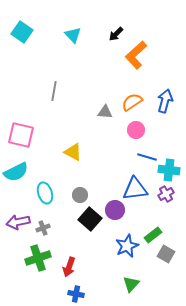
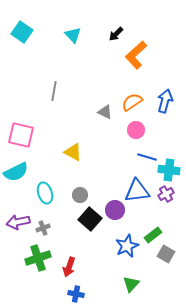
gray triangle: rotated 21 degrees clockwise
blue triangle: moved 2 px right, 2 px down
